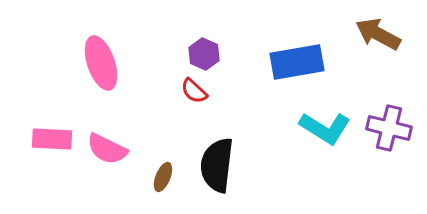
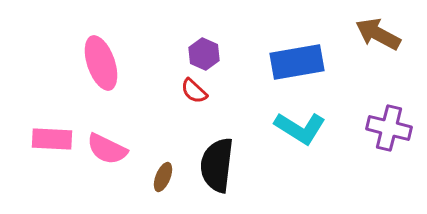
cyan L-shape: moved 25 px left
